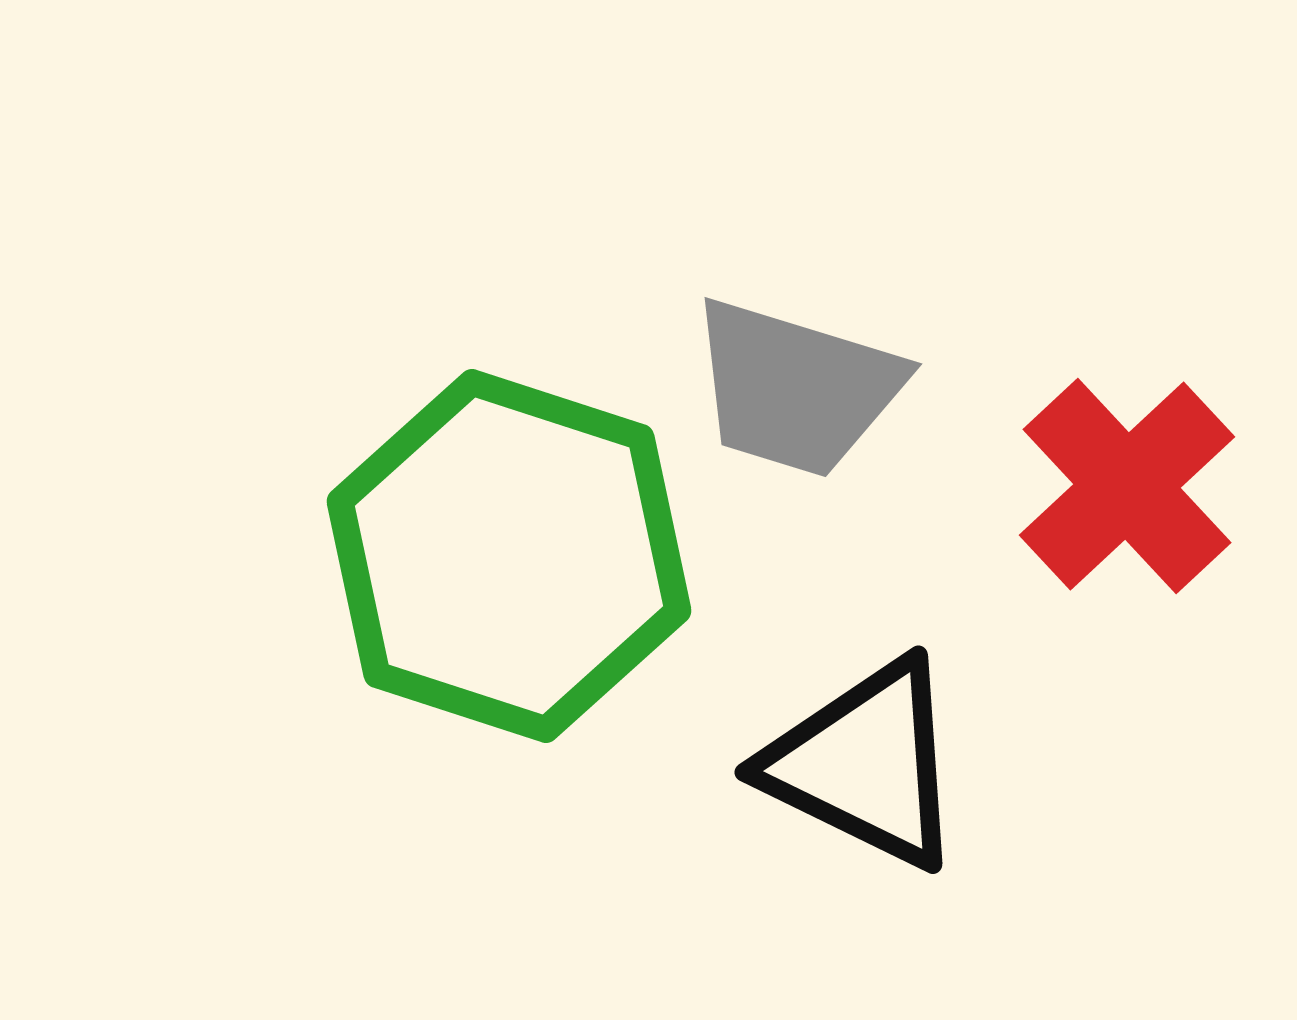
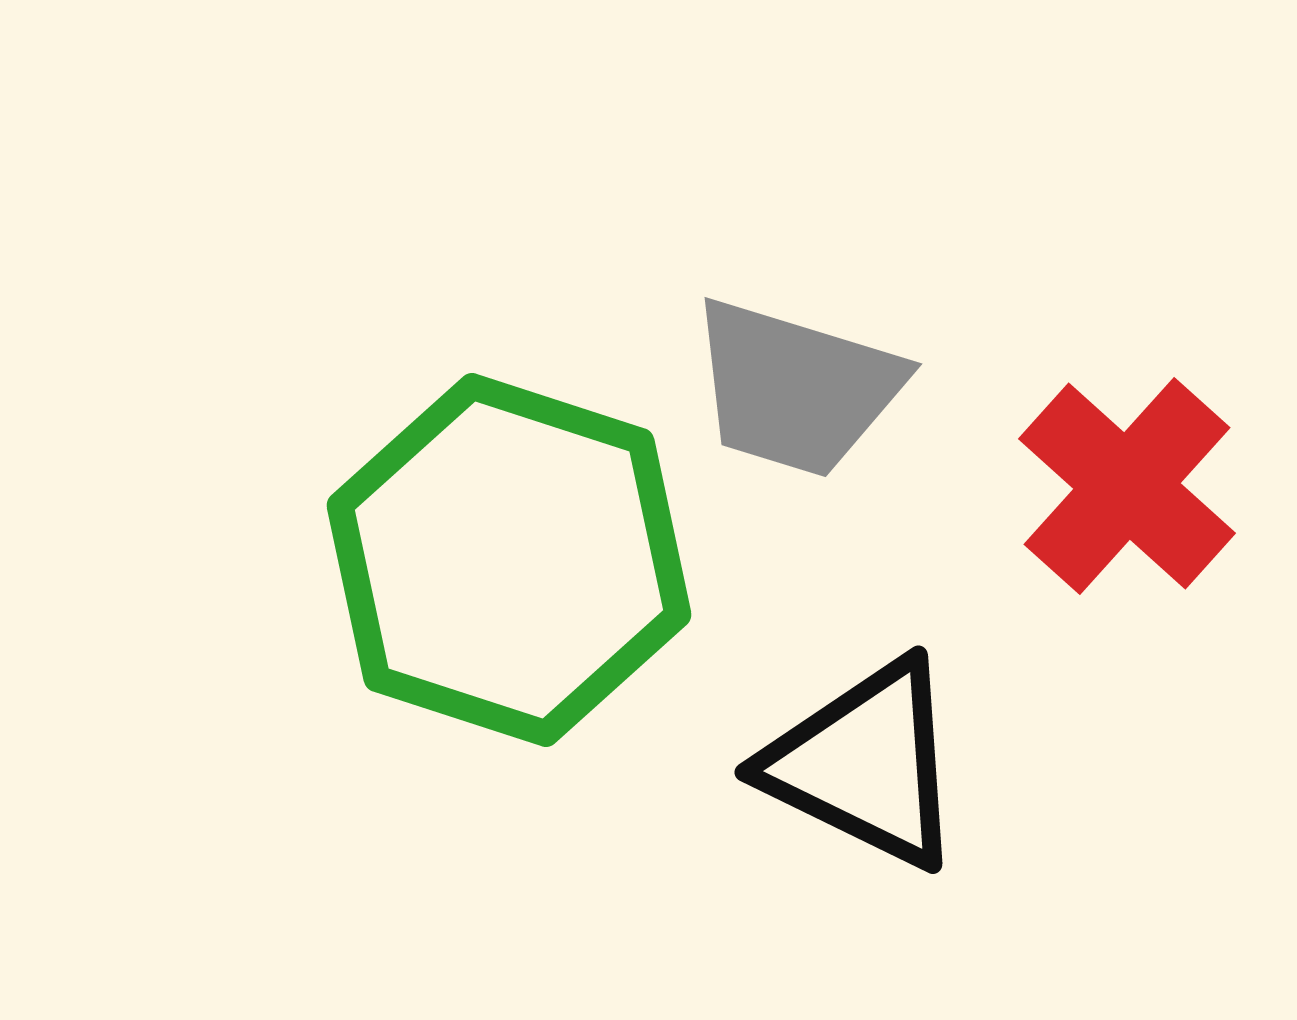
red cross: rotated 5 degrees counterclockwise
green hexagon: moved 4 px down
